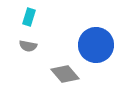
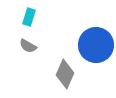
gray semicircle: rotated 18 degrees clockwise
gray diamond: rotated 64 degrees clockwise
